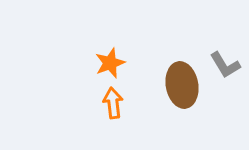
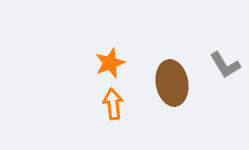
brown ellipse: moved 10 px left, 2 px up
orange arrow: moved 1 px down
